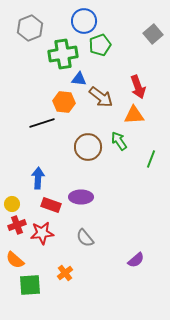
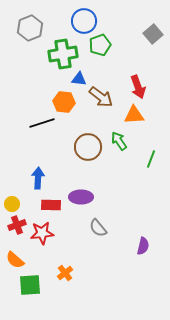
red rectangle: rotated 18 degrees counterclockwise
gray semicircle: moved 13 px right, 10 px up
purple semicircle: moved 7 px right, 14 px up; rotated 36 degrees counterclockwise
